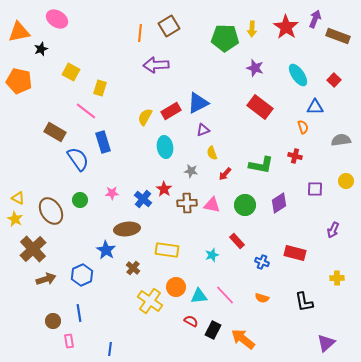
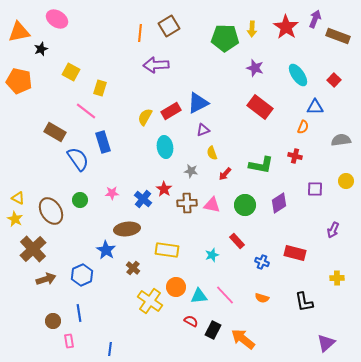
orange semicircle at (303, 127): rotated 40 degrees clockwise
